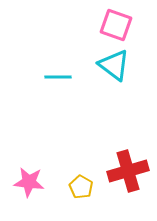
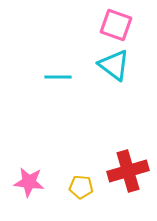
yellow pentagon: rotated 25 degrees counterclockwise
